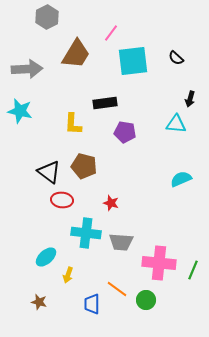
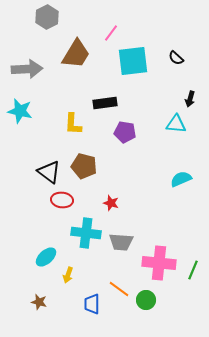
orange line: moved 2 px right
